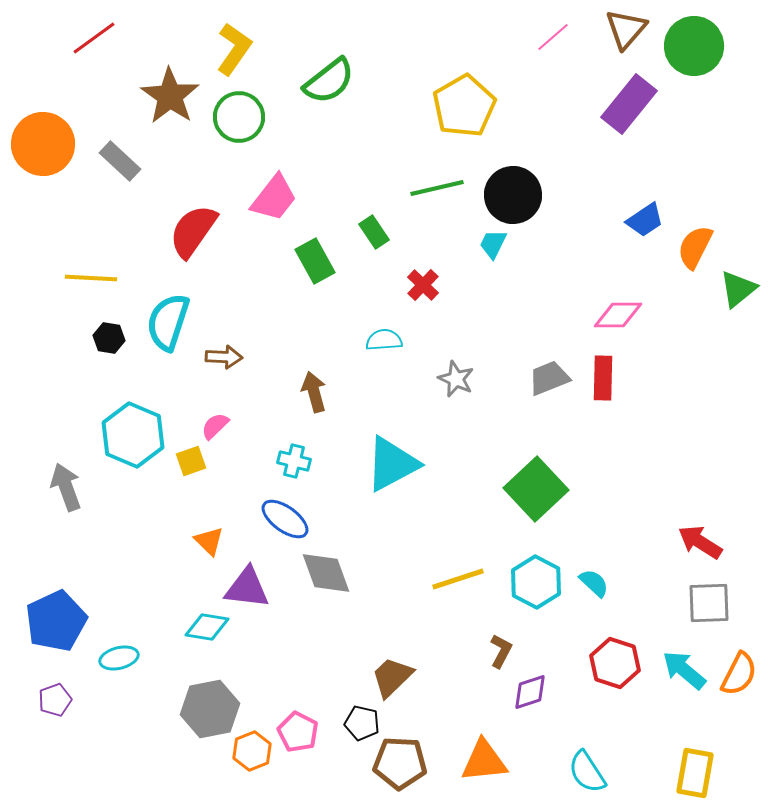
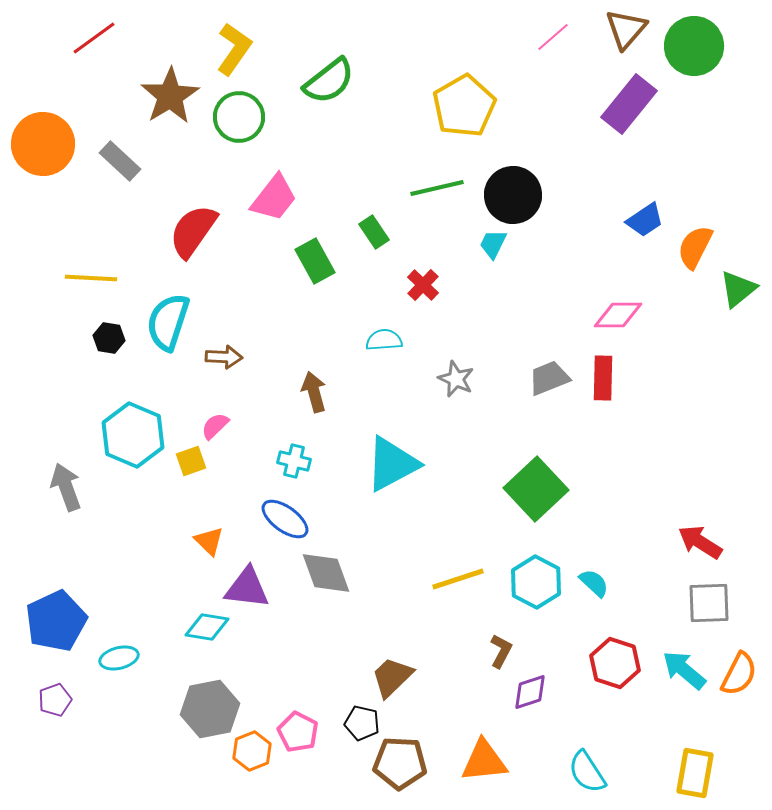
brown star at (170, 96): rotated 6 degrees clockwise
